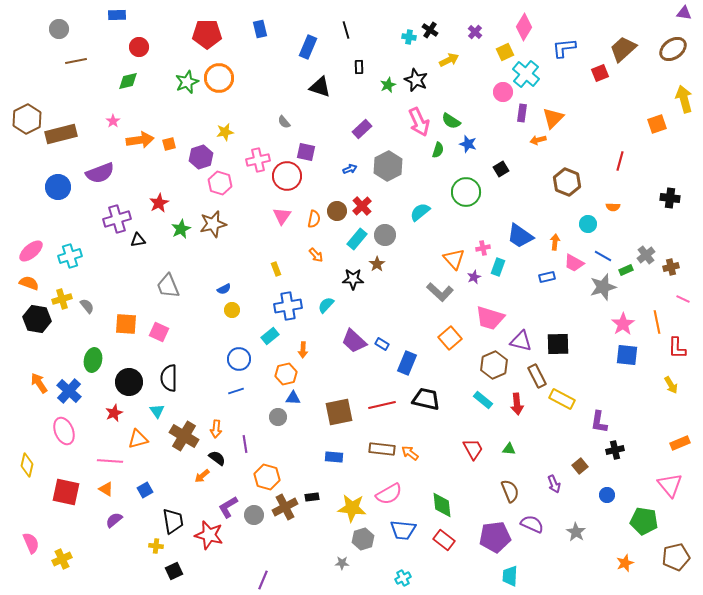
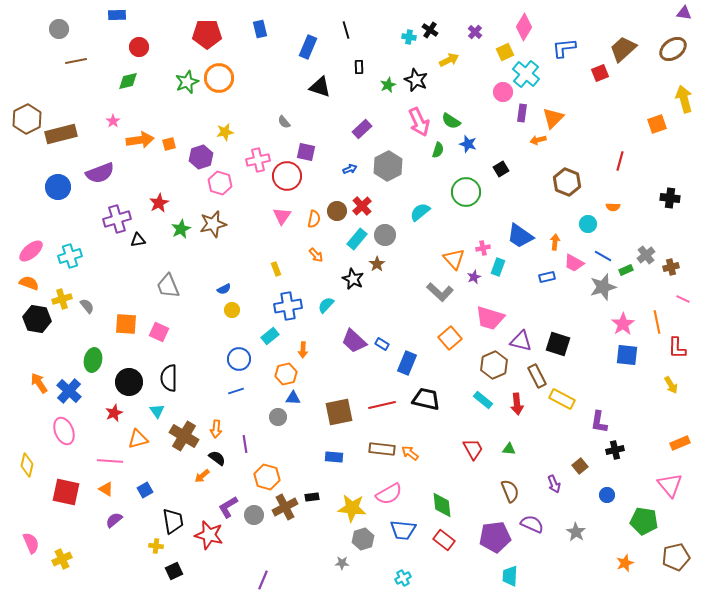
black star at (353, 279): rotated 25 degrees clockwise
black square at (558, 344): rotated 20 degrees clockwise
